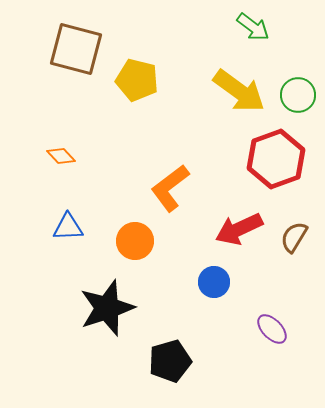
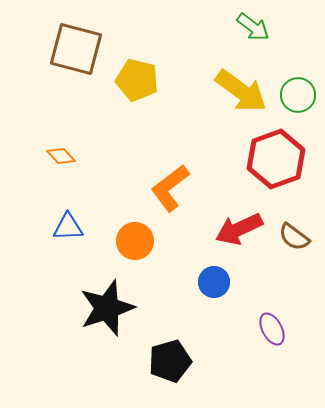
yellow arrow: moved 2 px right
brown semicircle: rotated 84 degrees counterclockwise
purple ellipse: rotated 16 degrees clockwise
